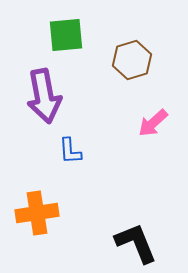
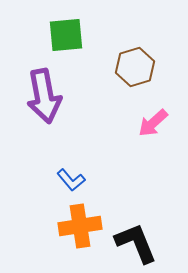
brown hexagon: moved 3 px right, 7 px down
blue L-shape: moved 1 px right, 29 px down; rotated 36 degrees counterclockwise
orange cross: moved 43 px right, 13 px down
